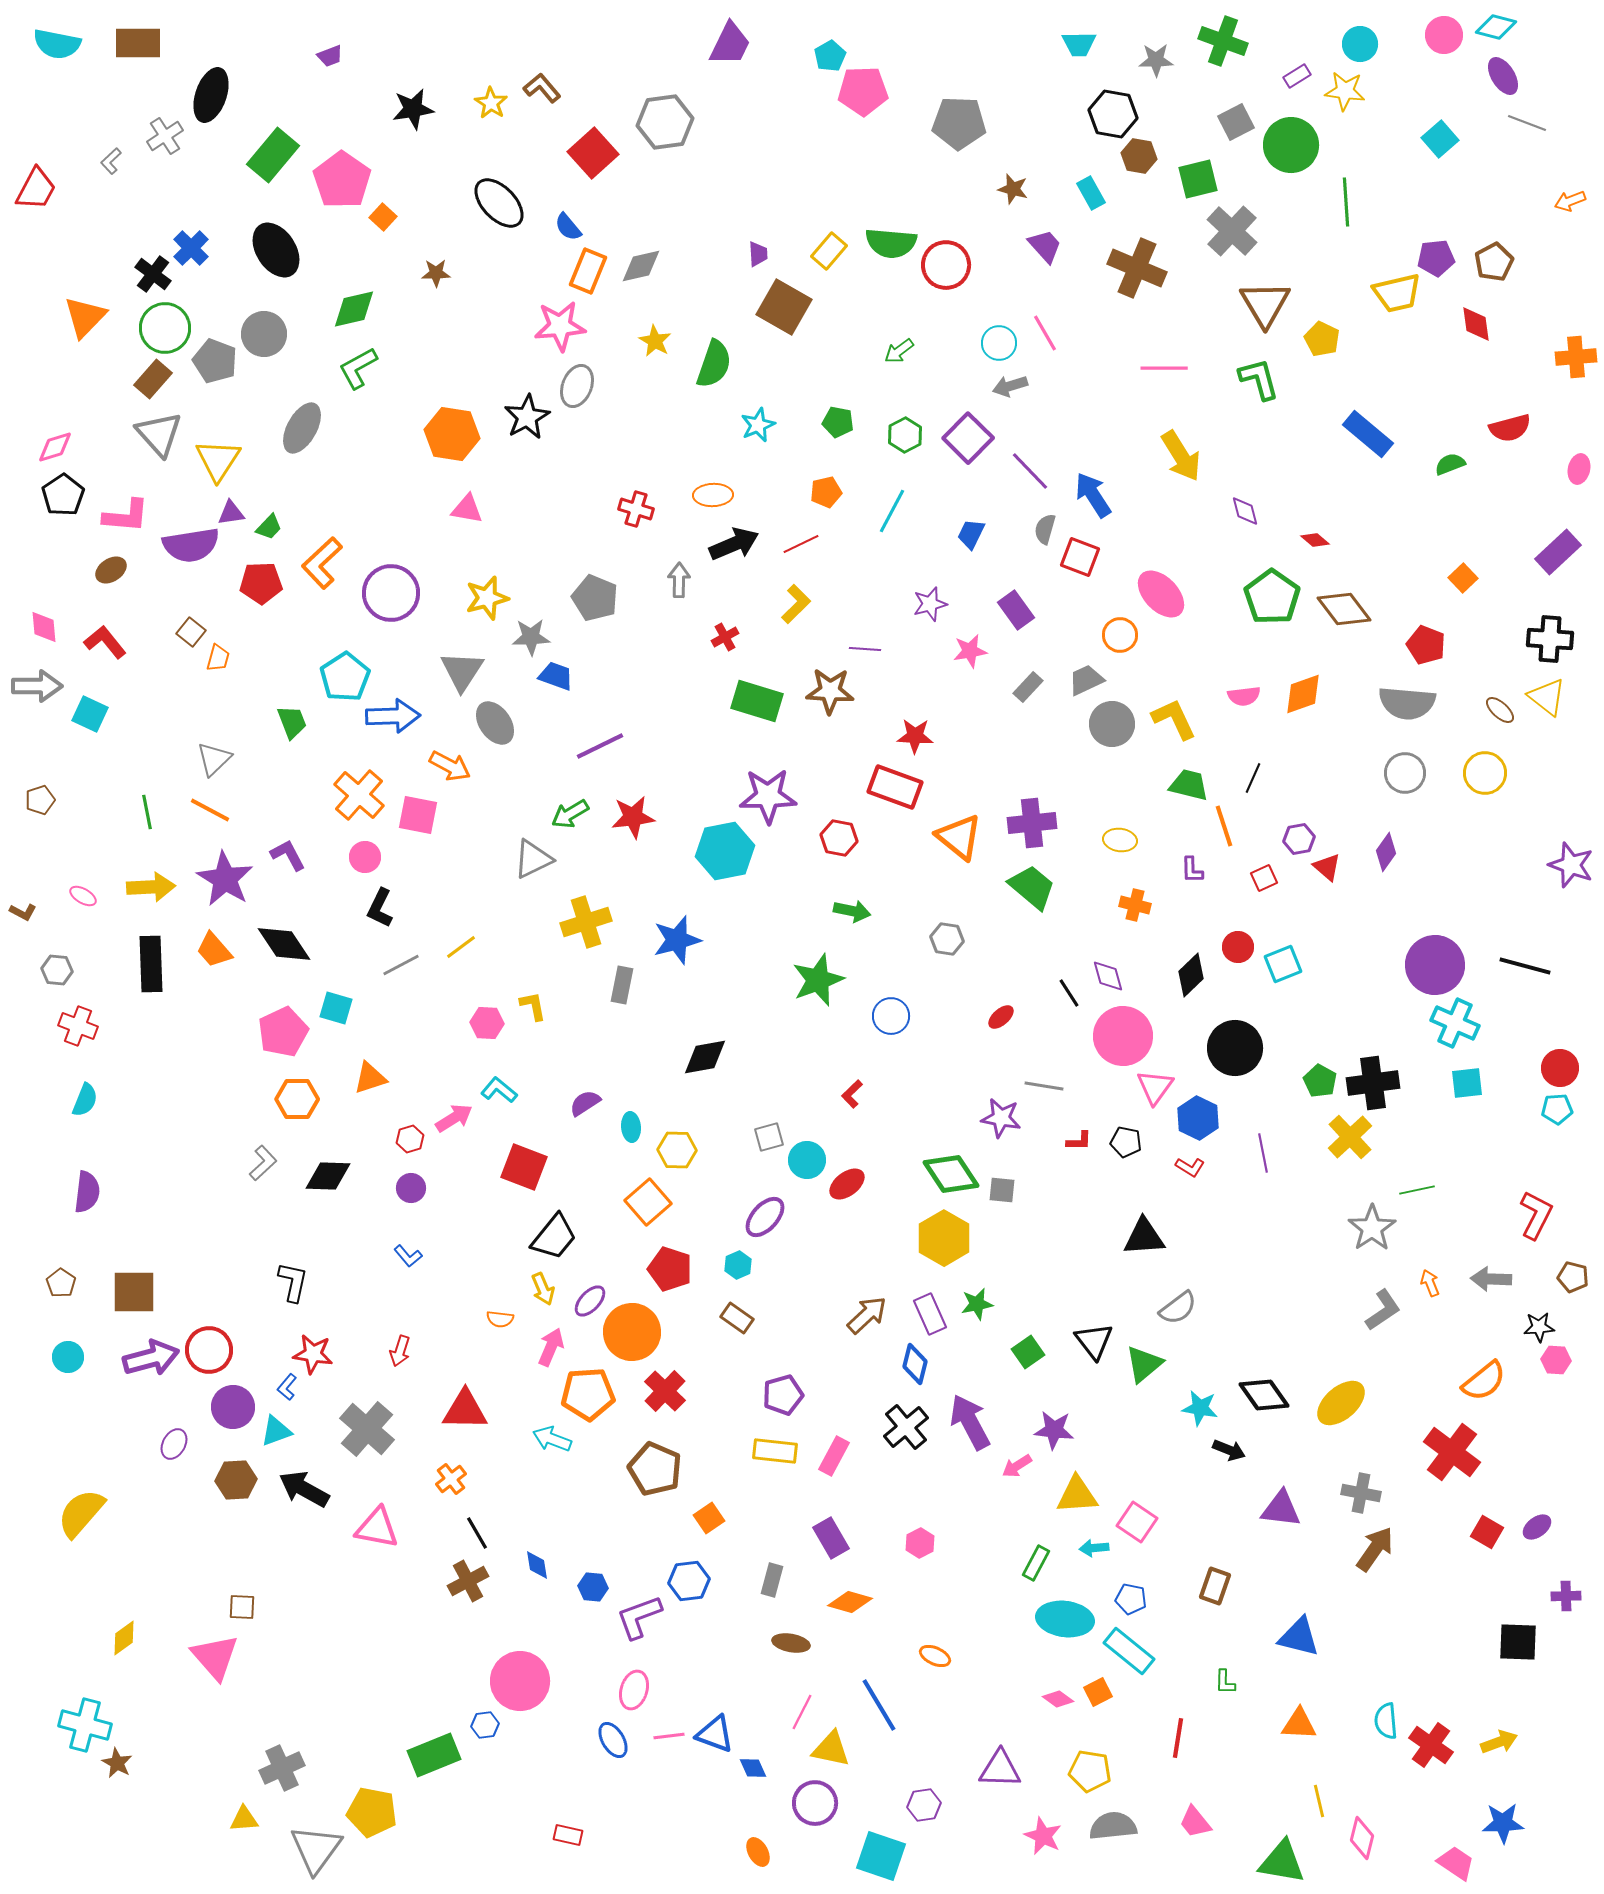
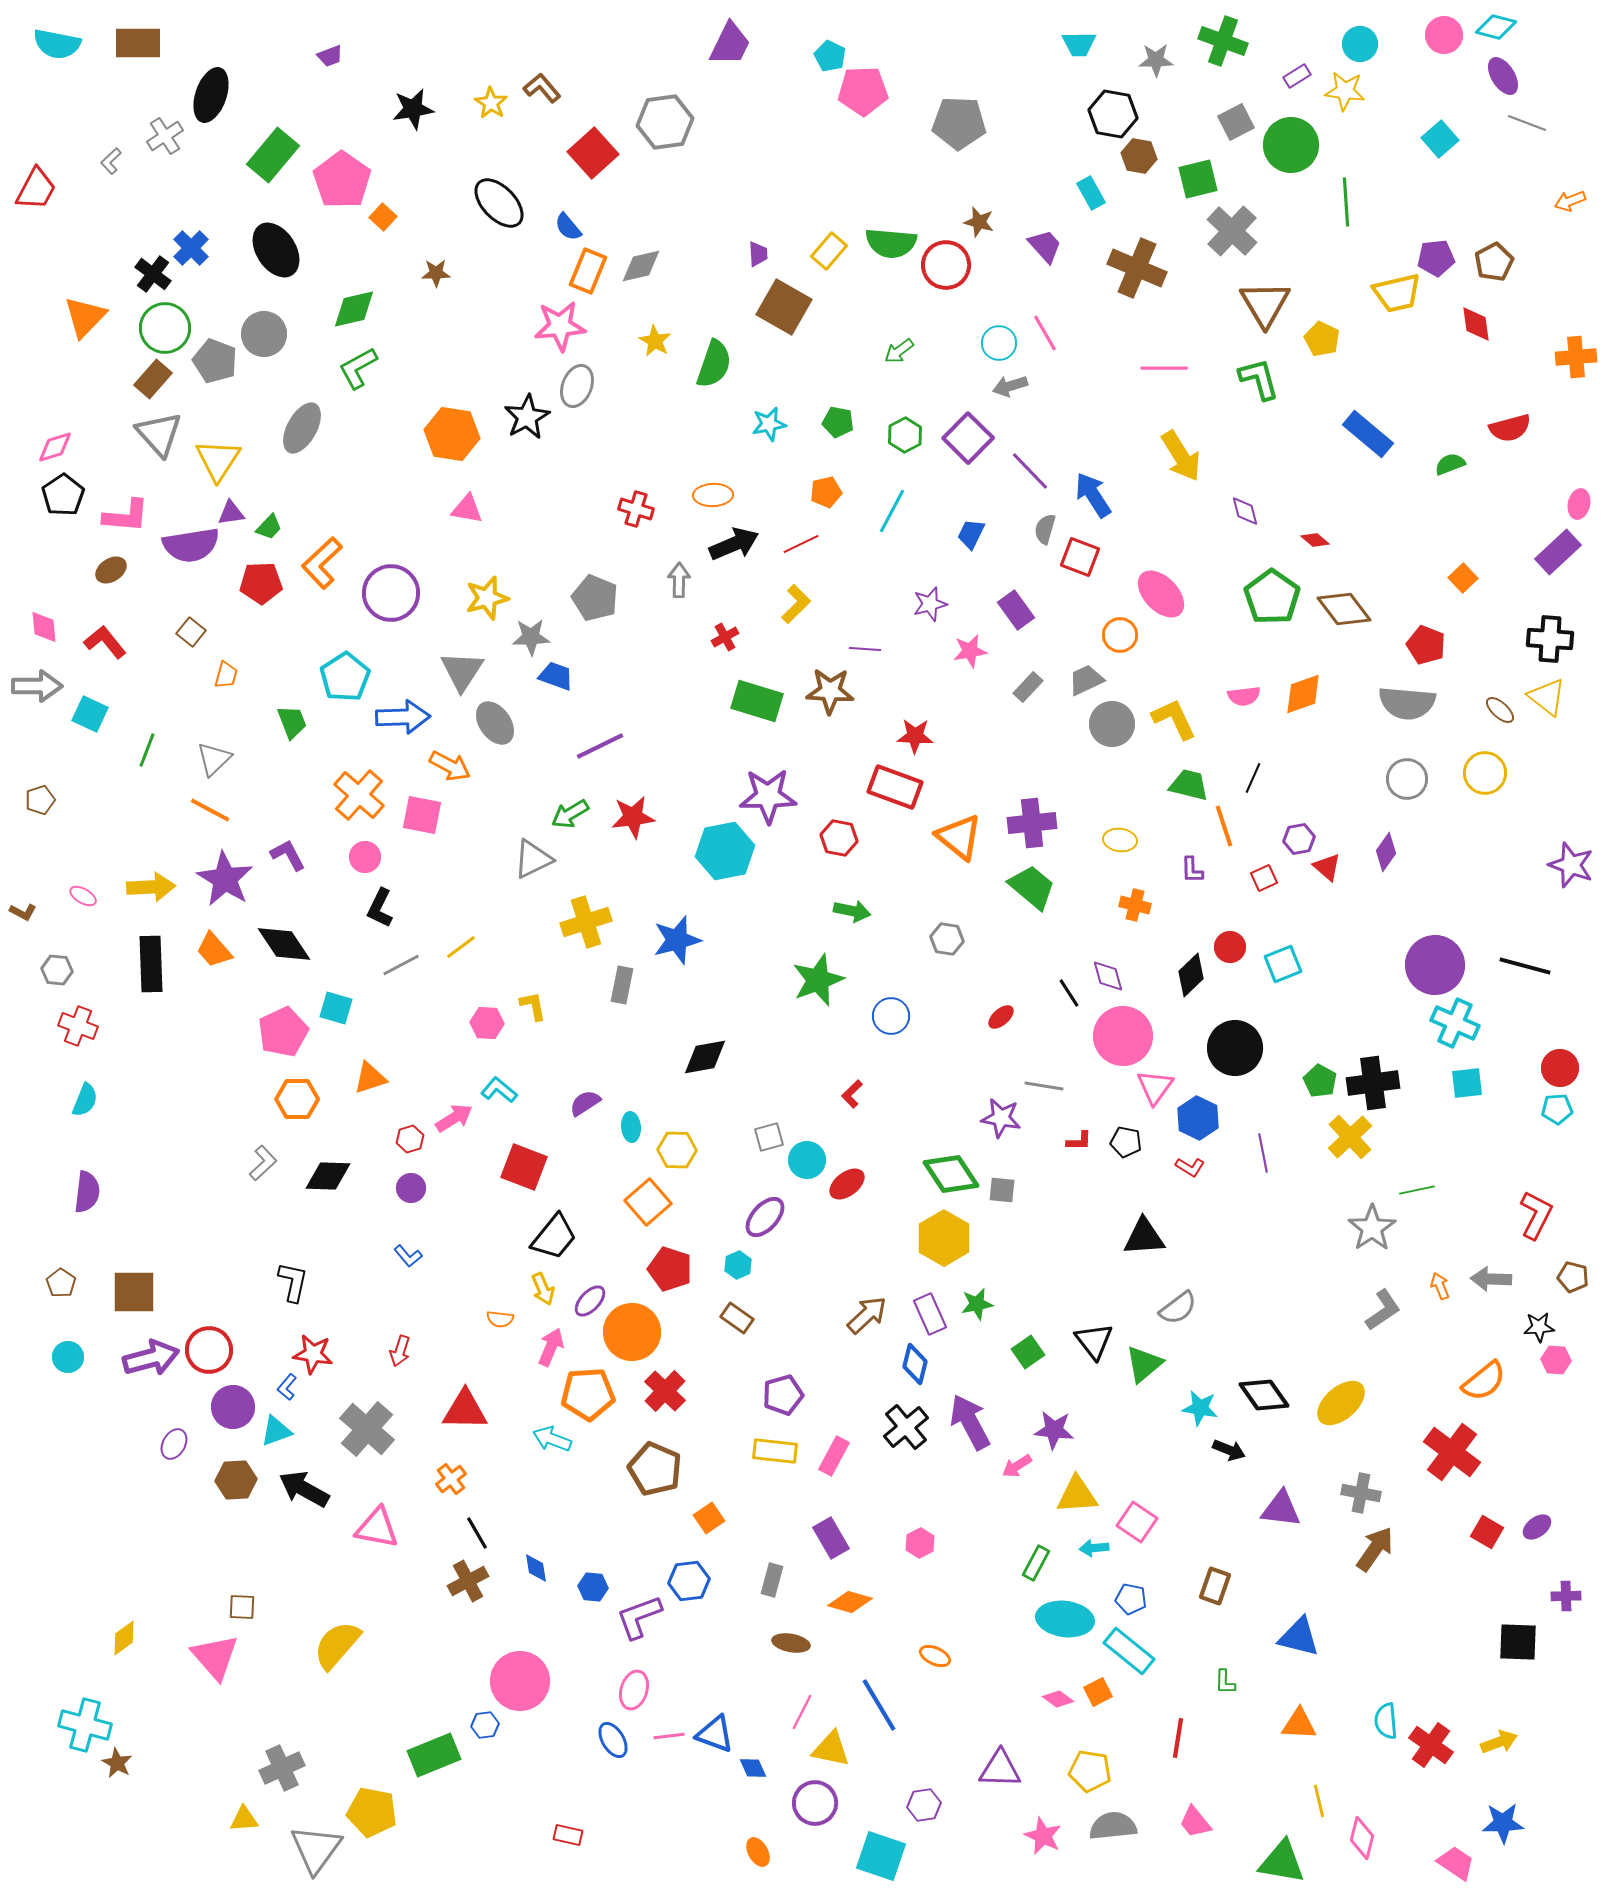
cyan pentagon at (830, 56): rotated 16 degrees counterclockwise
brown star at (1013, 189): moved 34 px left, 33 px down
cyan star at (758, 425): moved 11 px right, 1 px up; rotated 12 degrees clockwise
pink ellipse at (1579, 469): moved 35 px down
orange trapezoid at (218, 658): moved 8 px right, 17 px down
blue arrow at (393, 716): moved 10 px right, 1 px down
gray circle at (1405, 773): moved 2 px right, 6 px down
green line at (147, 812): moved 62 px up; rotated 32 degrees clockwise
pink square at (418, 815): moved 4 px right
red circle at (1238, 947): moved 8 px left
orange arrow at (1430, 1283): moved 10 px right, 3 px down
yellow semicircle at (81, 1513): moved 256 px right, 132 px down
blue diamond at (537, 1565): moved 1 px left, 3 px down
